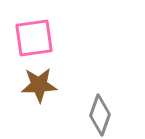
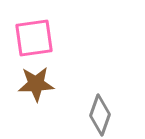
brown star: moved 3 px left, 1 px up
